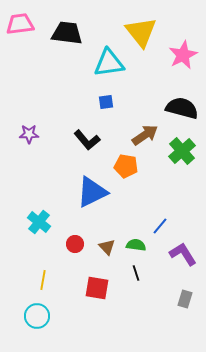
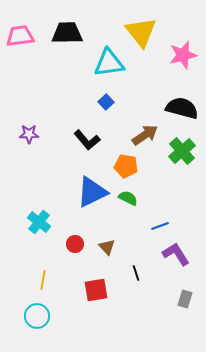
pink trapezoid: moved 12 px down
black trapezoid: rotated 8 degrees counterclockwise
pink star: rotated 12 degrees clockwise
blue square: rotated 35 degrees counterclockwise
blue line: rotated 30 degrees clockwise
green semicircle: moved 8 px left, 47 px up; rotated 18 degrees clockwise
purple L-shape: moved 7 px left
red square: moved 1 px left, 2 px down; rotated 20 degrees counterclockwise
